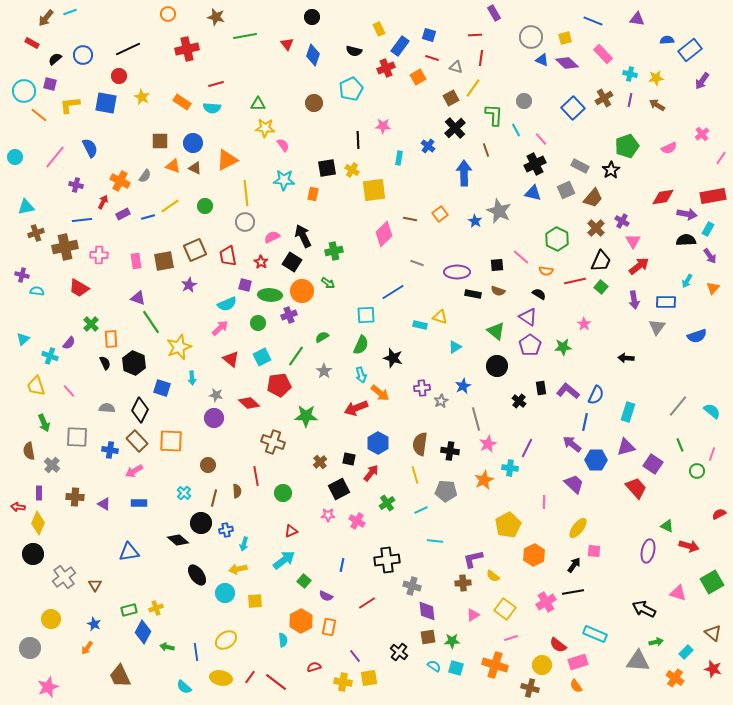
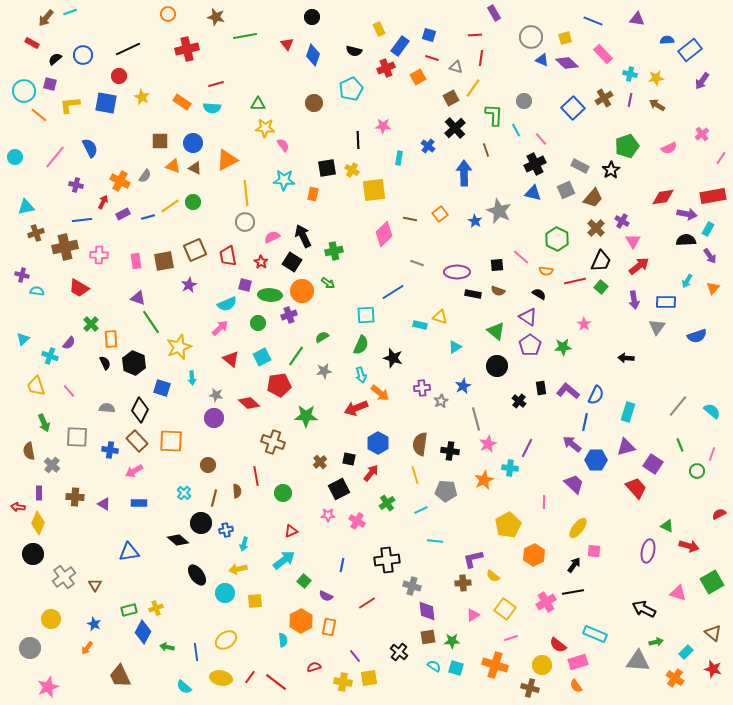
green circle at (205, 206): moved 12 px left, 4 px up
gray star at (324, 371): rotated 28 degrees clockwise
